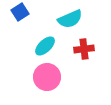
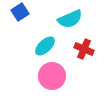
red cross: rotated 30 degrees clockwise
pink circle: moved 5 px right, 1 px up
